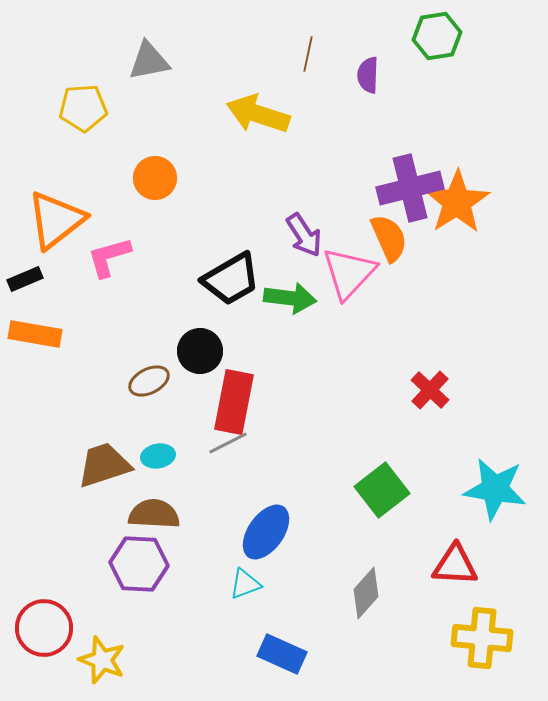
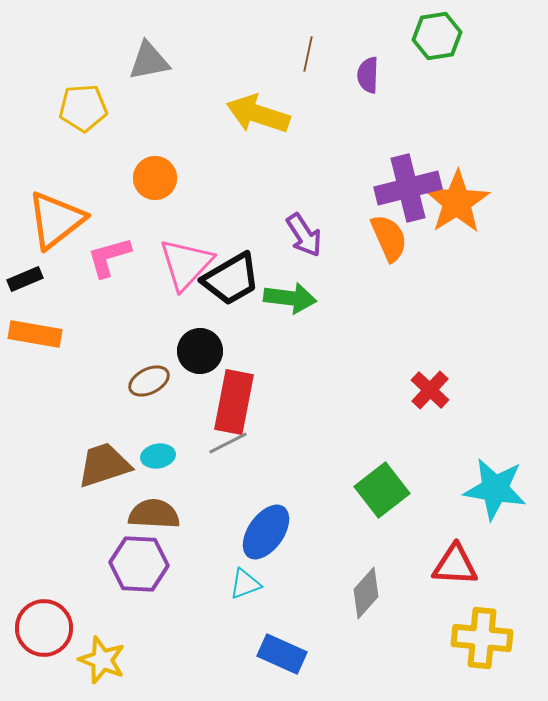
purple cross: moved 2 px left
pink triangle: moved 163 px left, 9 px up
